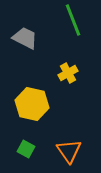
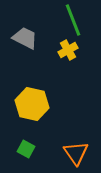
yellow cross: moved 23 px up
orange triangle: moved 7 px right, 2 px down
